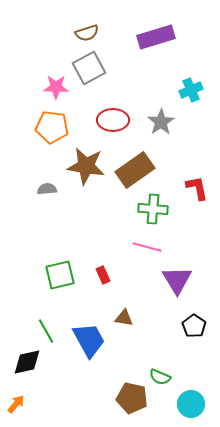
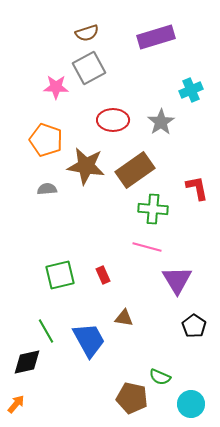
orange pentagon: moved 6 px left, 13 px down; rotated 12 degrees clockwise
